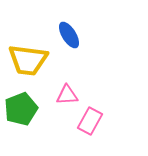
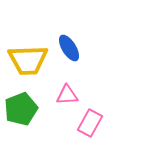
blue ellipse: moved 13 px down
yellow trapezoid: rotated 9 degrees counterclockwise
pink rectangle: moved 2 px down
